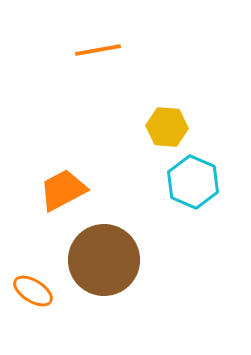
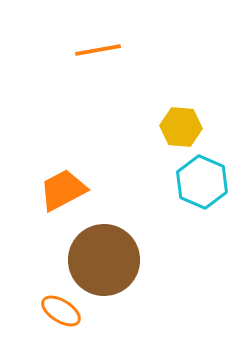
yellow hexagon: moved 14 px right
cyan hexagon: moved 9 px right
orange ellipse: moved 28 px right, 20 px down
